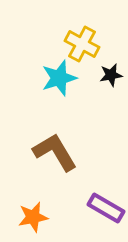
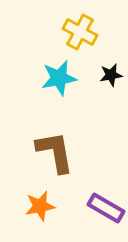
yellow cross: moved 2 px left, 12 px up
cyan star: rotated 6 degrees clockwise
brown L-shape: rotated 21 degrees clockwise
orange star: moved 7 px right, 11 px up
